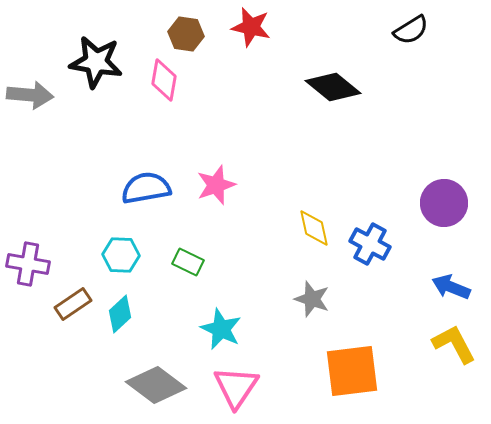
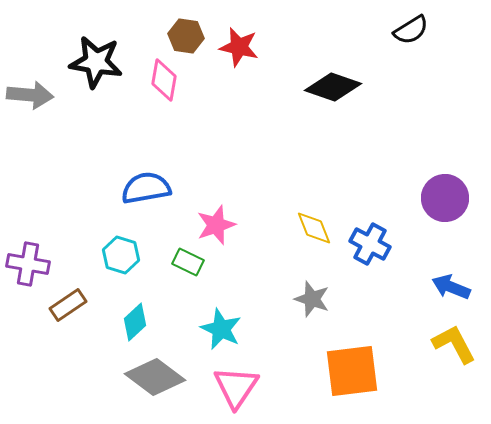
red star: moved 12 px left, 20 px down
brown hexagon: moved 2 px down
black diamond: rotated 20 degrees counterclockwise
pink star: moved 40 px down
purple circle: moved 1 px right, 5 px up
yellow diamond: rotated 9 degrees counterclockwise
cyan hexagon: rotated 15 degrees clockwise
brown rectangle: moved 5 px left, 1 px down
cyan diamond: moved 15 px right, 8 px down
gray diamond: moved 1 px left, 8 px up
